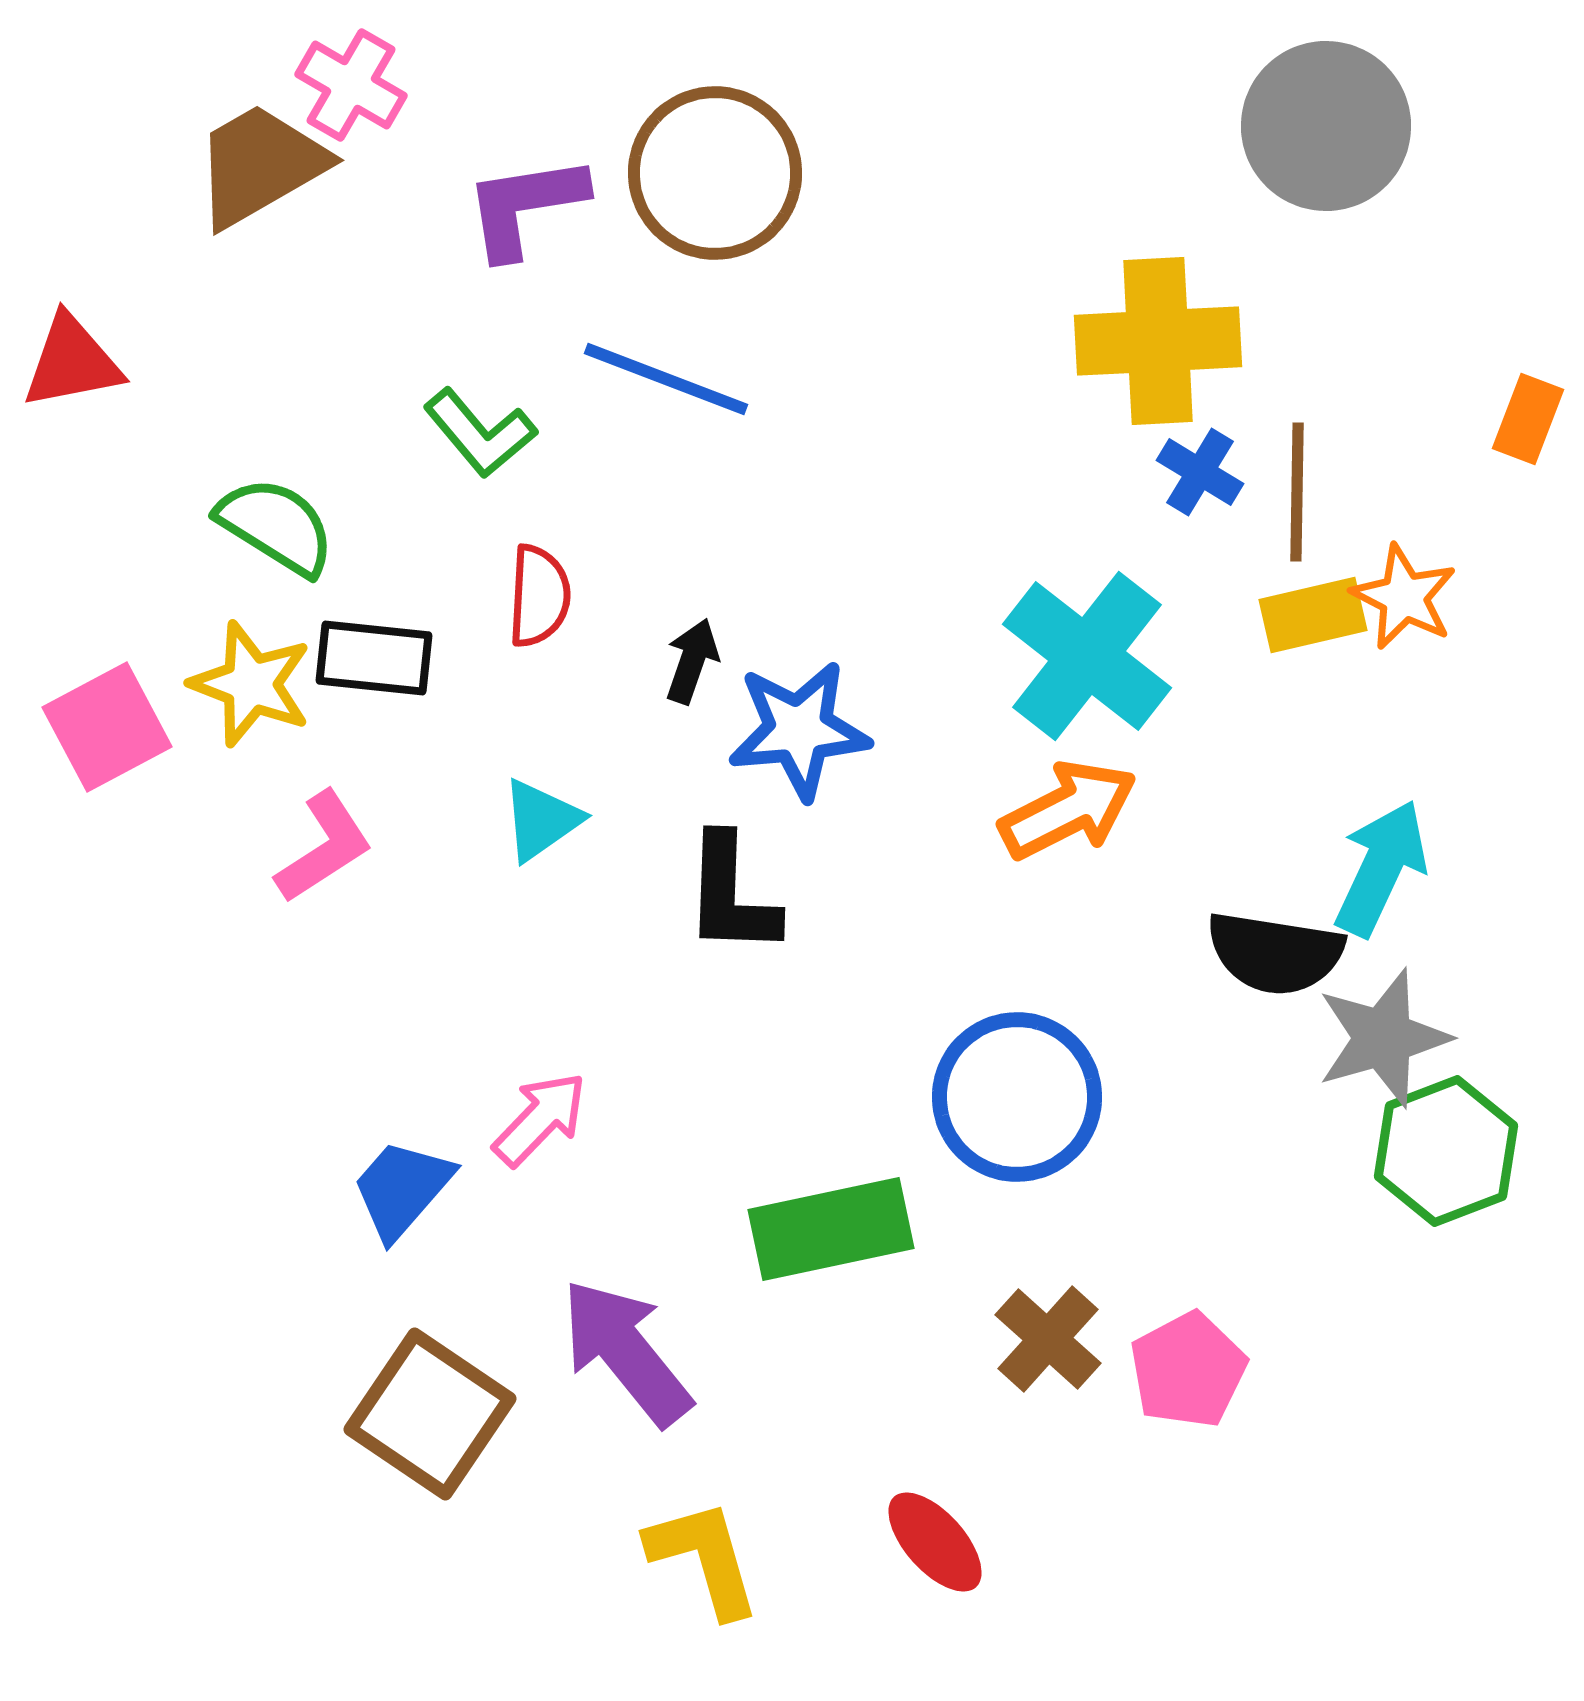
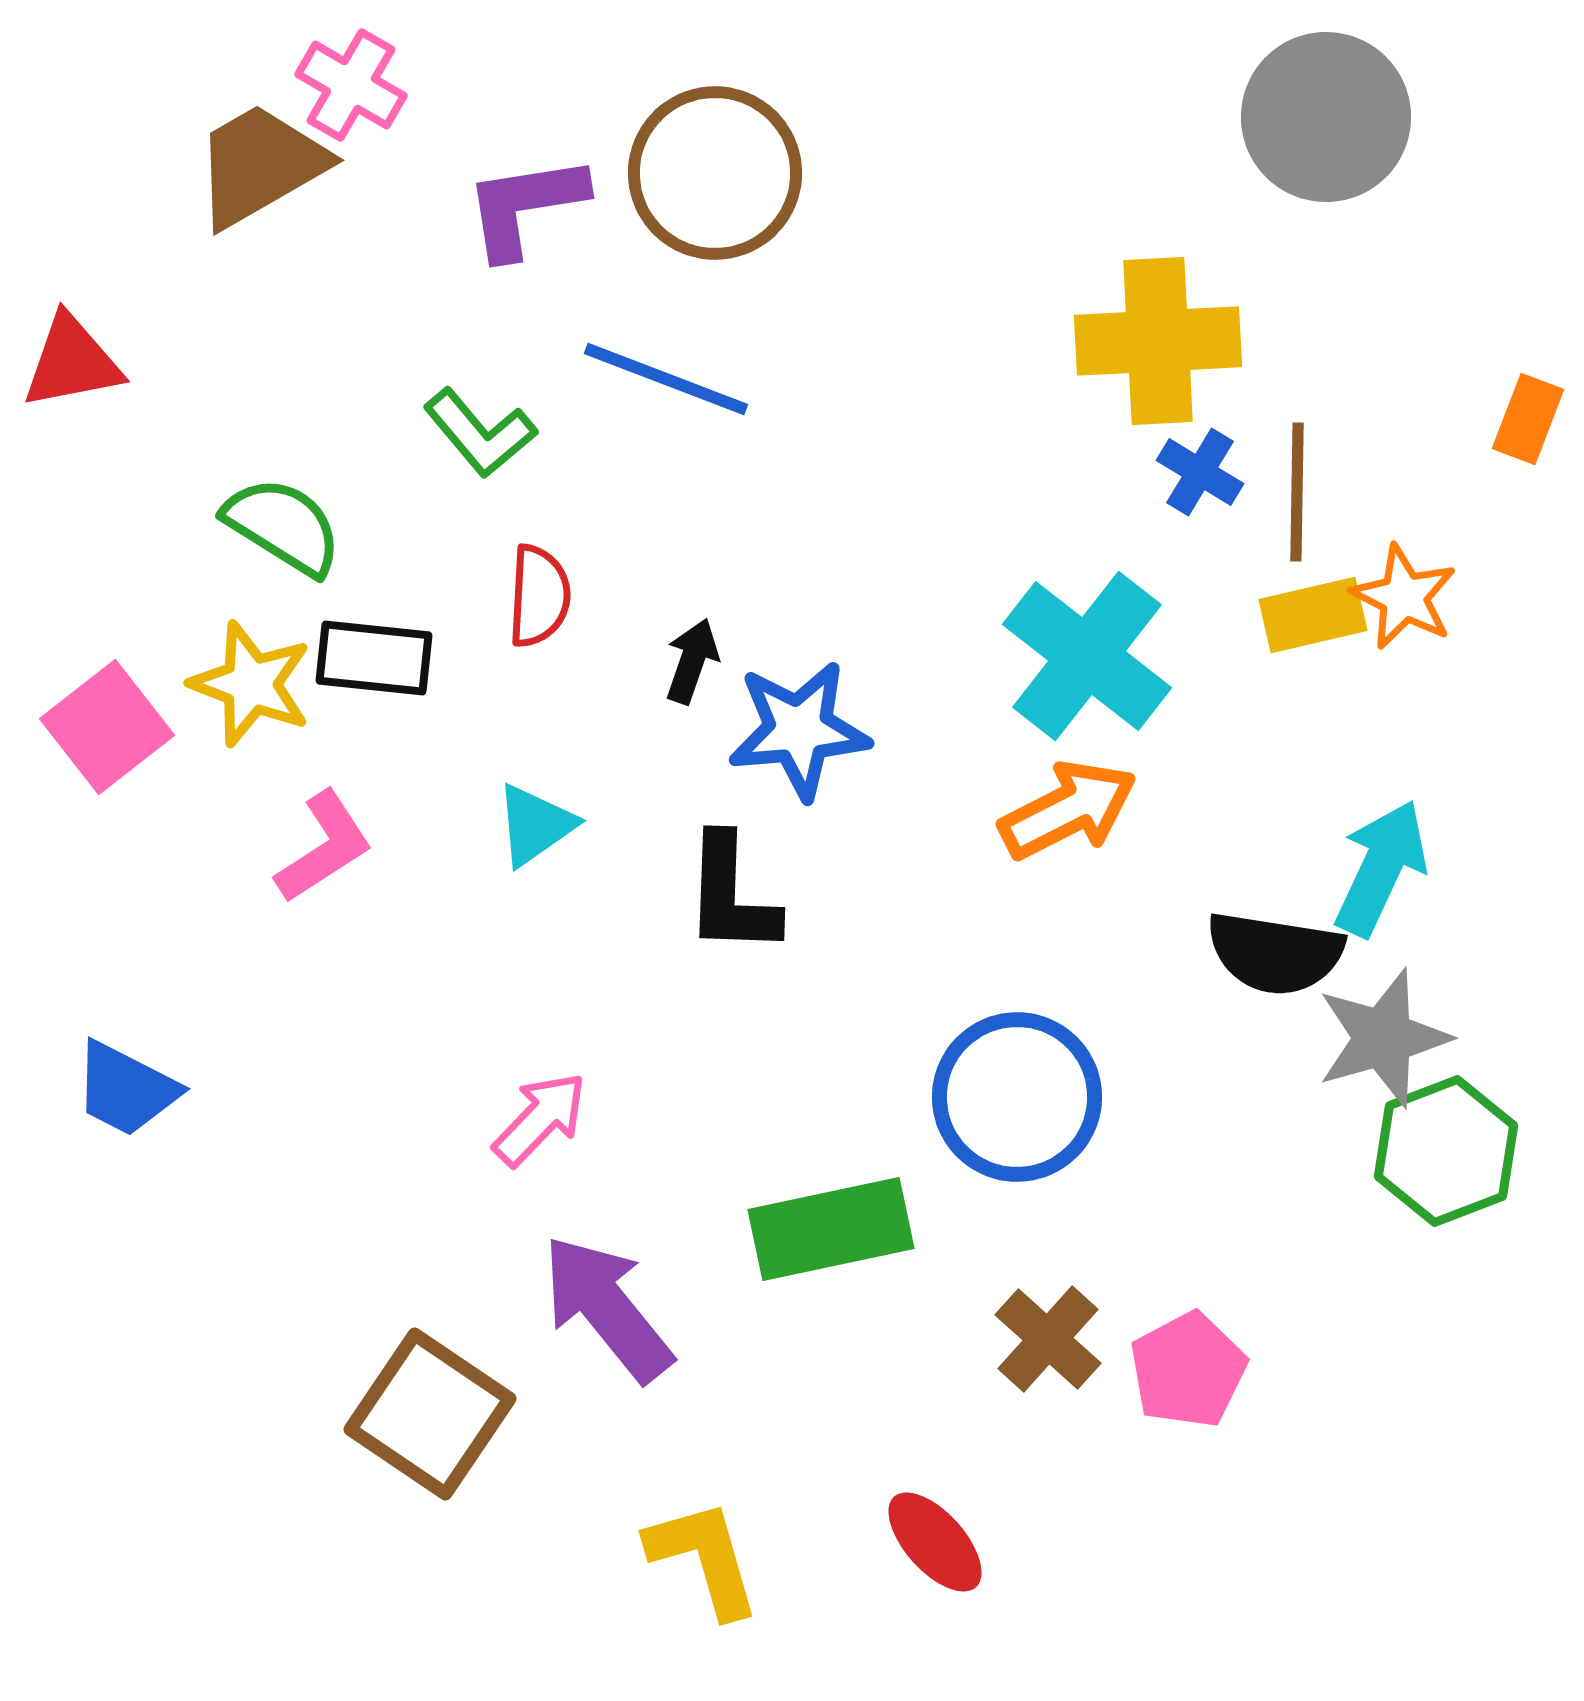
gray circle: moved 9 px up
green semicircle: moved 7 px right
pink square: rotated 10 degrees counterclockwise
cyan triangle: moved 6 px left, 5 px down
blue trapezoid: moved 276 px left, 100 px up; rotated 104 degrees counterclockwise
purple arrow: moved 19 px left, 44 px up
